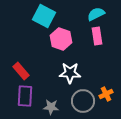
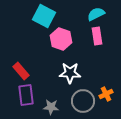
purple rectangle: moved 1 px right, 1 px up; rotated 10 degrees counterclockwise
